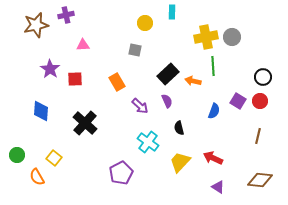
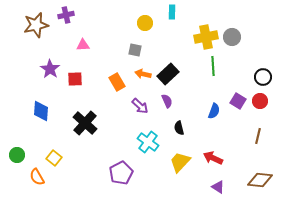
orange arrow: moved 50 px left, 7 px up
